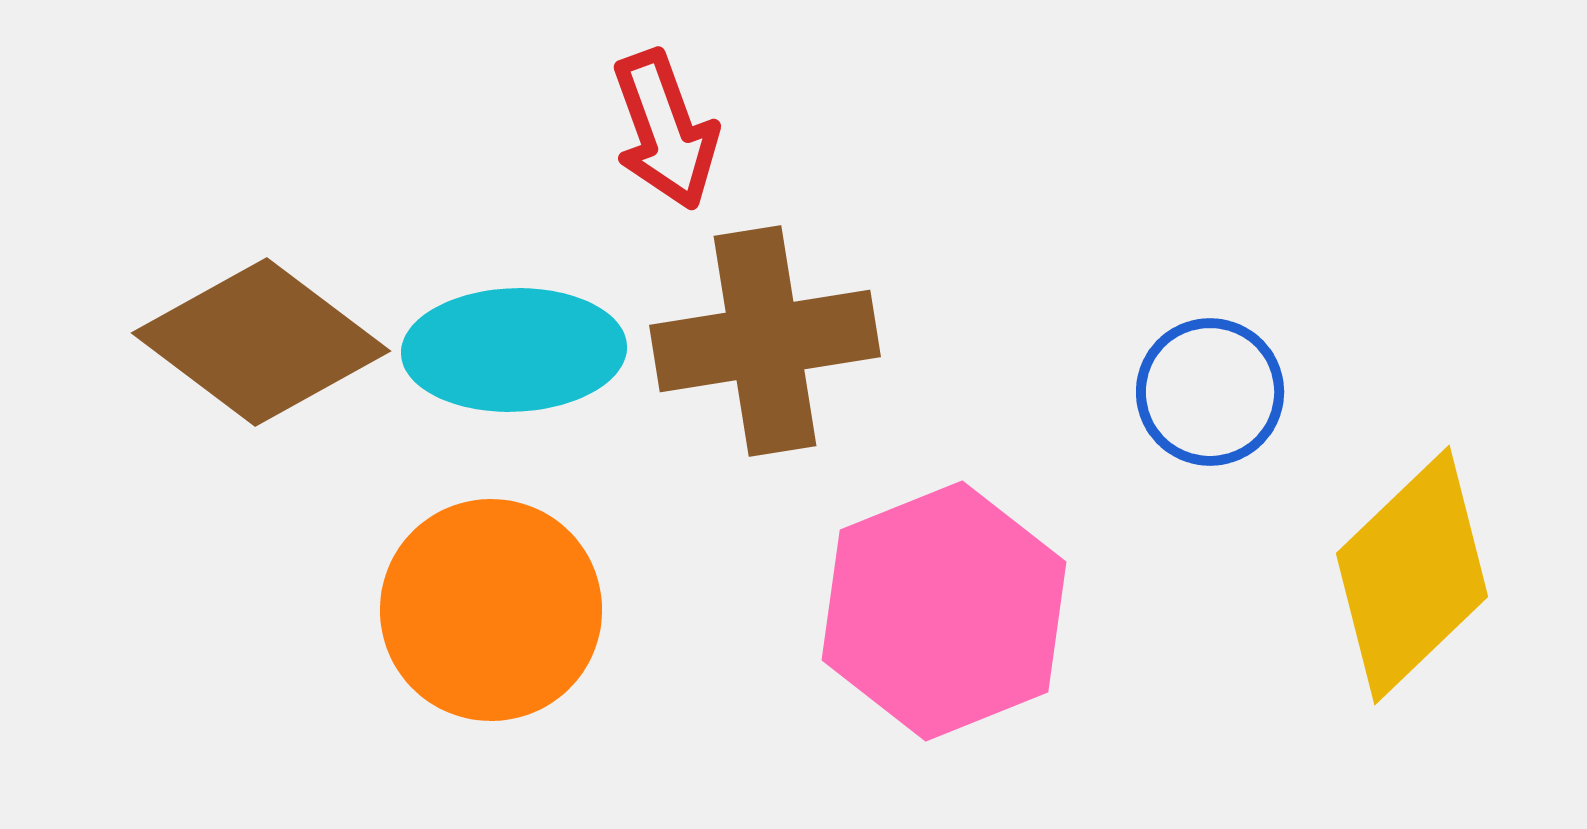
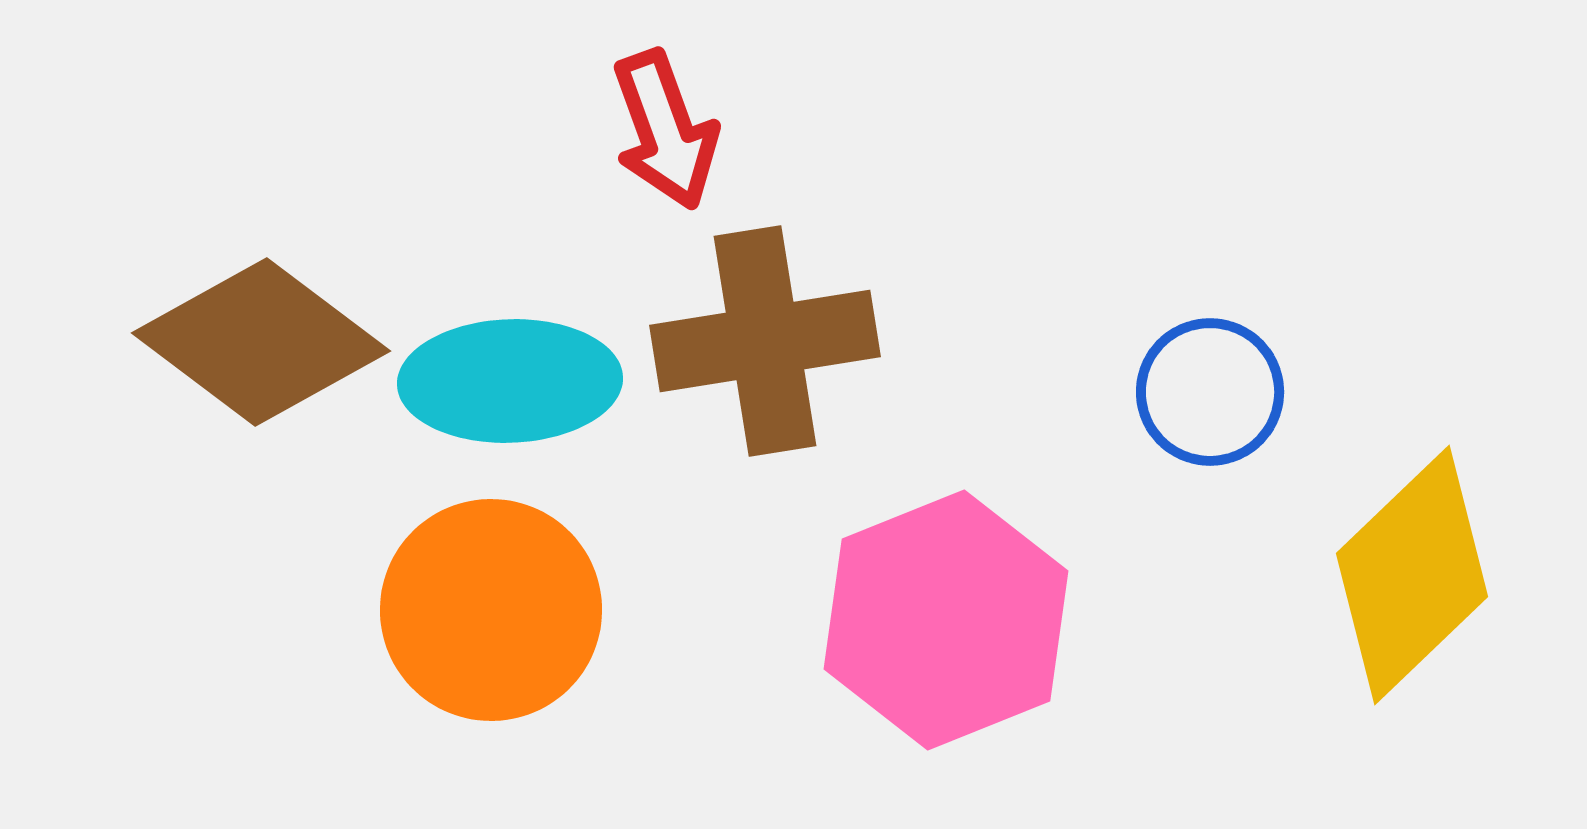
cyan ellipse: moved 4 px left, 31 px down
pink hexagon: moved 2 px right, 9 px down
